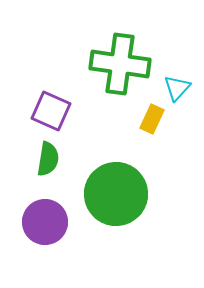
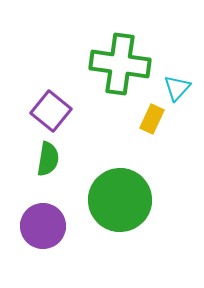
purple square: rotated 15 degrees clockwise
green circle: moved 4 px right, 6 px down
purple circle: moved 2 px left, 4 px down
